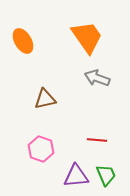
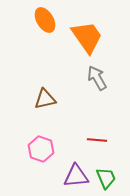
orange ellipse: moved 22 px right, 21 px up
gray arrow: rotated 40 degrees clockwise
green trapezoid: moved 3 px down
